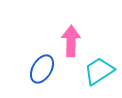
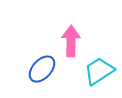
blue ellipse: rotated 12 degrees clockwise
